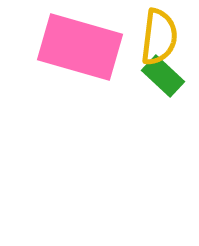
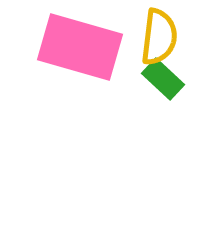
green rectangle: moved 3 px down
